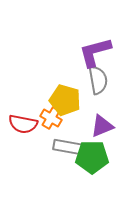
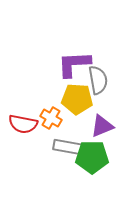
purple L-shape: moved 21 px left, 12 px down; rotated 12 degrees clockwise
yellow pentagon: moved 12 px right, 1 px up; rotated 12 degrees counterclockwise
